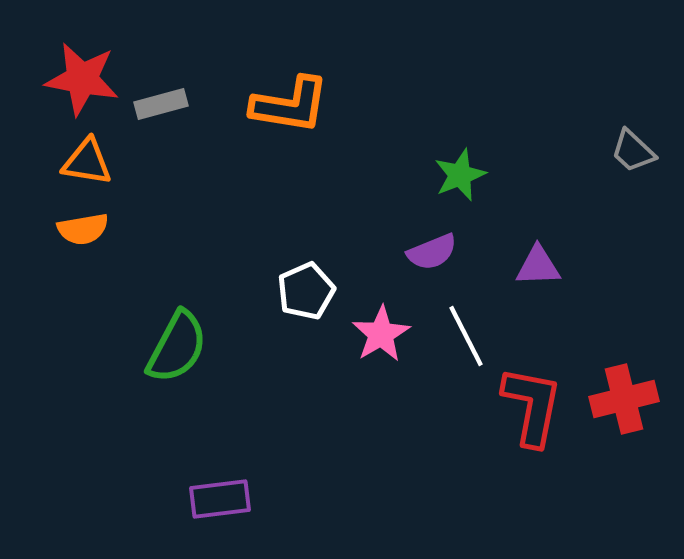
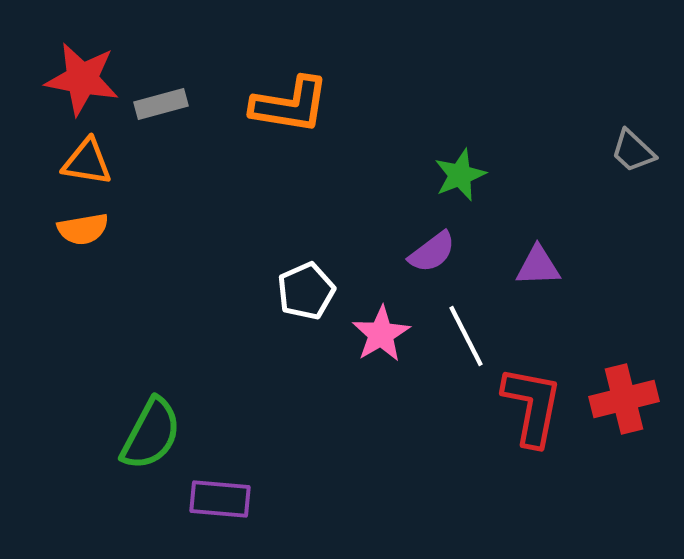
purple semicircle: rotated 15 degrees counterclockwise
green semicircle: moved 26 px left, 87 px down
purple rectangle: rotated 12 degrees clockwise
